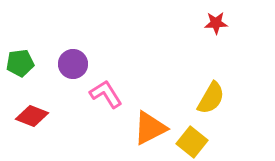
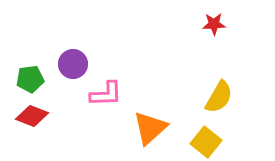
red star: moved 2 px left, 1 px down
green pentagon: moved 10 px right, 16 px down
pink L-shape: rotated 120 degrees clockwise
yellow semicircle: moved 8 px right, 1 px up
orange triangle: rotated 15 degrees counterclockwise
yellow square: moved 14 px right
